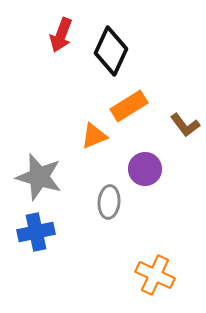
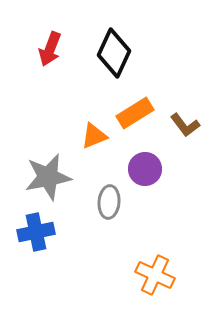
red arrow: moved 11 px left, 14 px down
black diamond: moved 3 px right, 2 px down
orange rectangle: moved 6 px right, 7 px down
gray star: moved 9 px right; rotated 27 degrees counterclockwise
